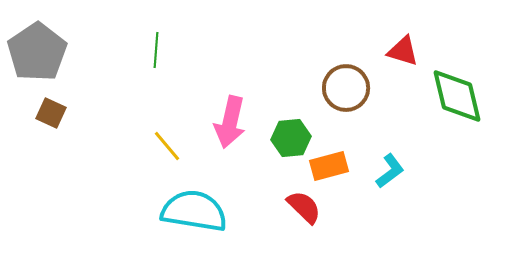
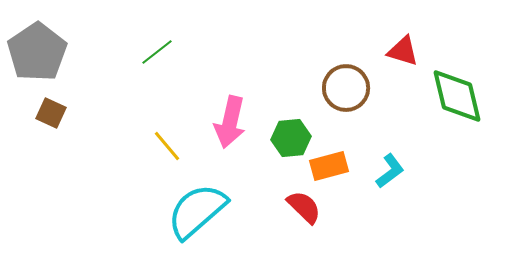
green line: moved 1 px right, 2 px down; rotated 48 degrees clockwise
cyan semicircle: moved 3 px right; rotated 50 degrees counterclockwise
